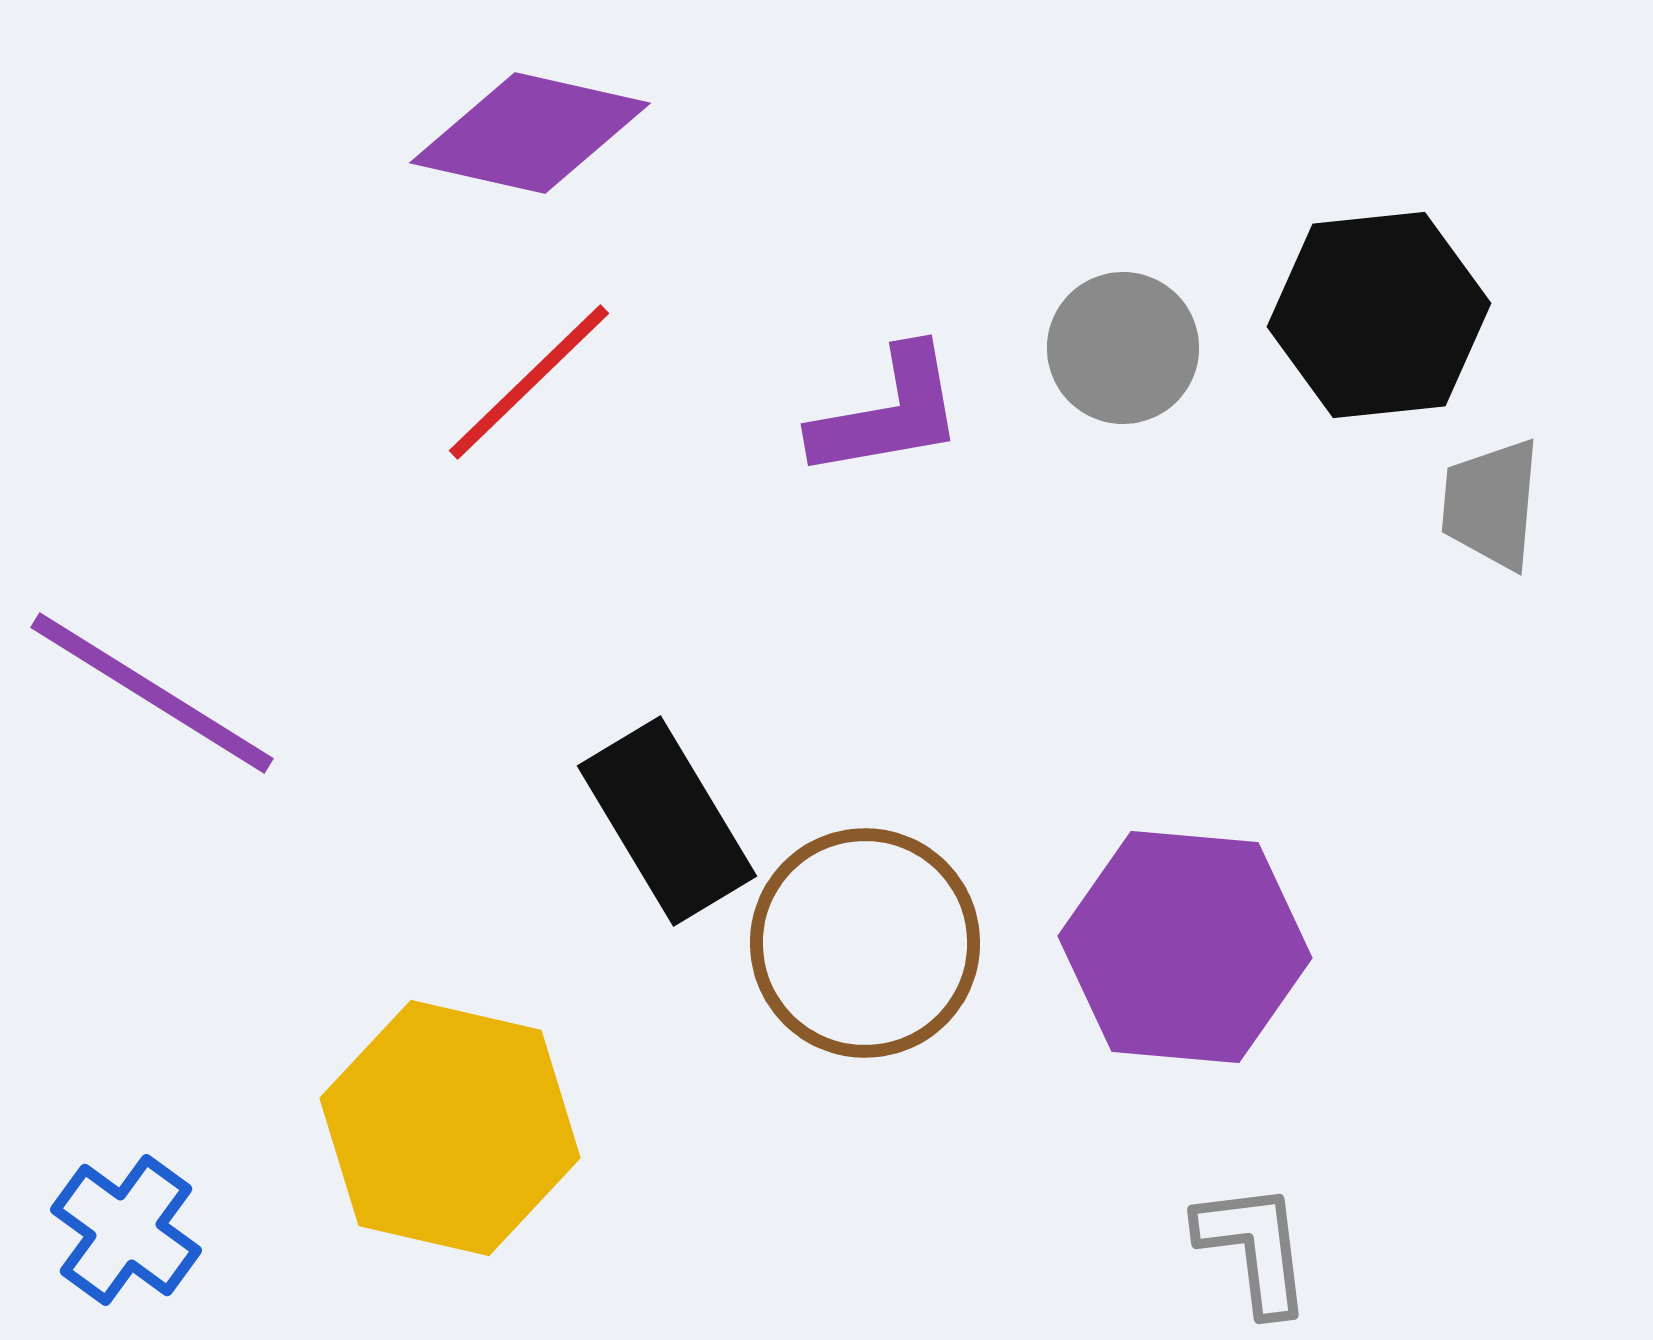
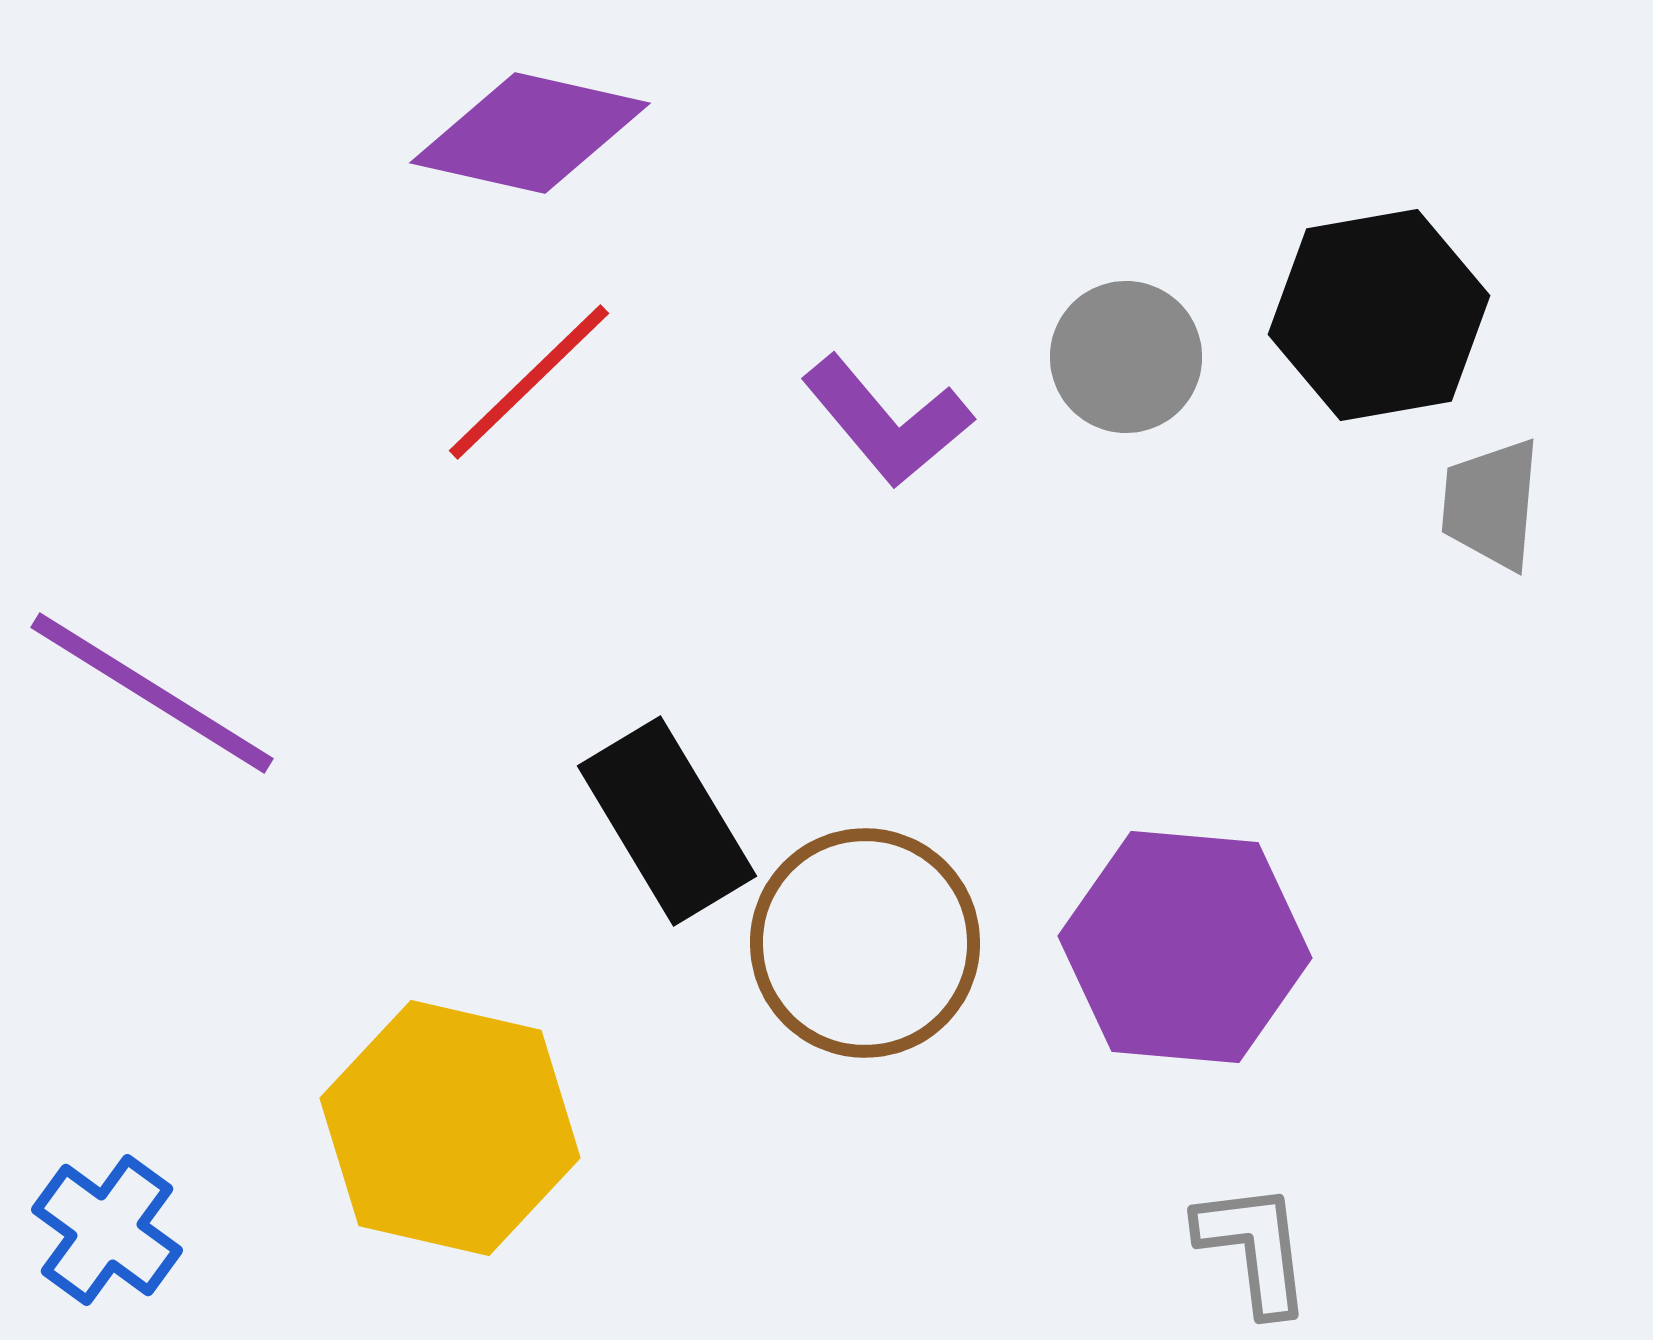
black hexagon: rotated 4 degrees counterclockwise
gray circle: moved 3 px right, 9 px down
purple L-shape: moved 1 px left, 8 px down; rotated 60 degrees clockwise
blue cross: moved 19 px left
